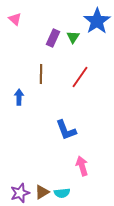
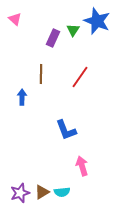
blue star: rotated 16 degrees counterclockwise
green triangle: moved 7 px up
blue arrow: moved 3 px right
cyan semicircle: moved 1 px up
